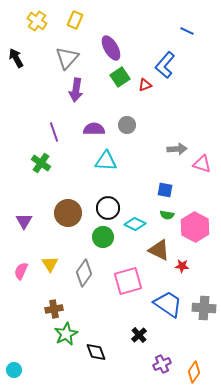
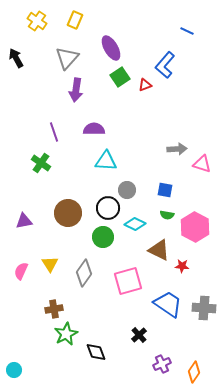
gray circle: moved 65 px down
purple triangle: rotated 48 degrees clockwise
